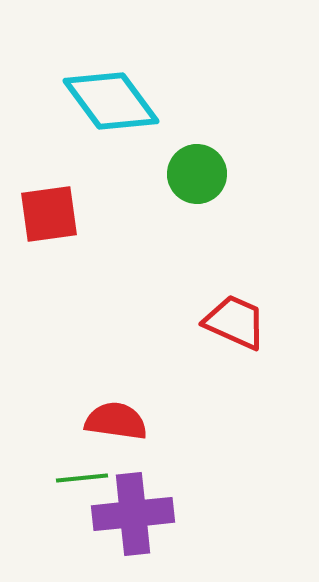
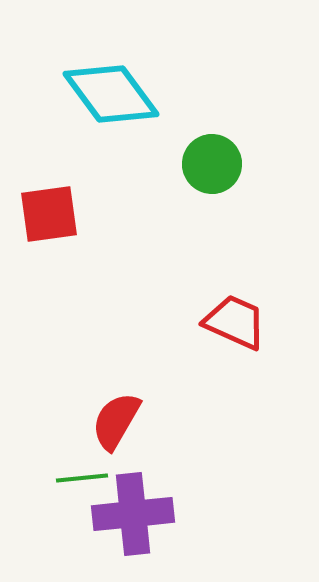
cyan diamond: moved 7 px up
green circle: moved 15 px right, 10 px up
red semicircle: rotated 68 degrees counterclockwise
